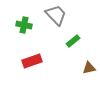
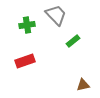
green cross: moved 3 px right; rotated 21 degrees counterclockwise
red rectangle: moved 7 px left
brown triangle: moved 6 px left, 17 px down
